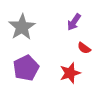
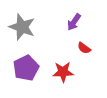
gray star: rotated 20 degrees counterclockwise
red star: moved 7 px left, 1 px up; rotated 15 degrees clockwise
